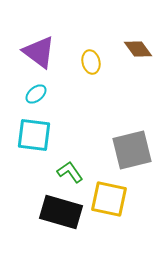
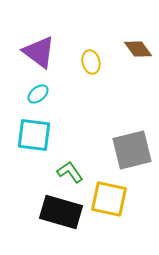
cyan ellipse: moved 2 px right
